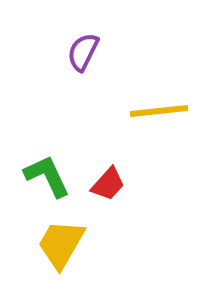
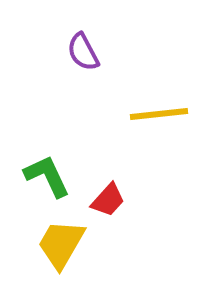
purple semicircle: rotated 54 degrees counterclockwise
yellow line: moved 3 px down
red trapezoid: moved 16 px down
